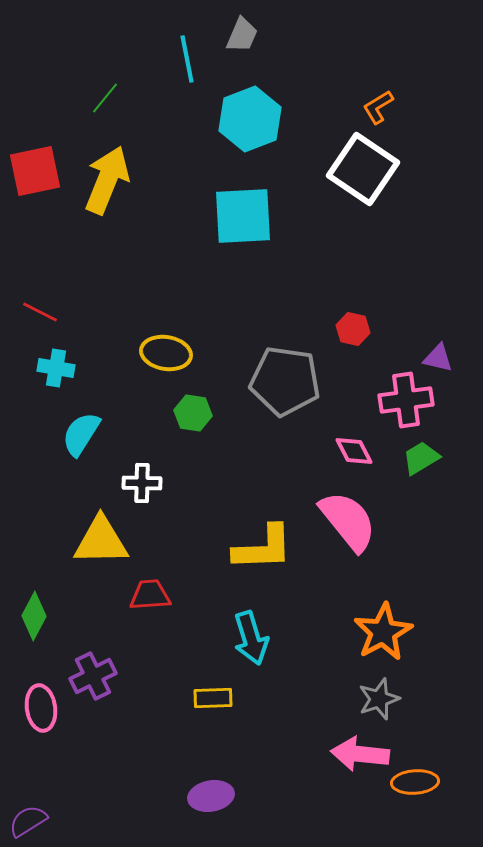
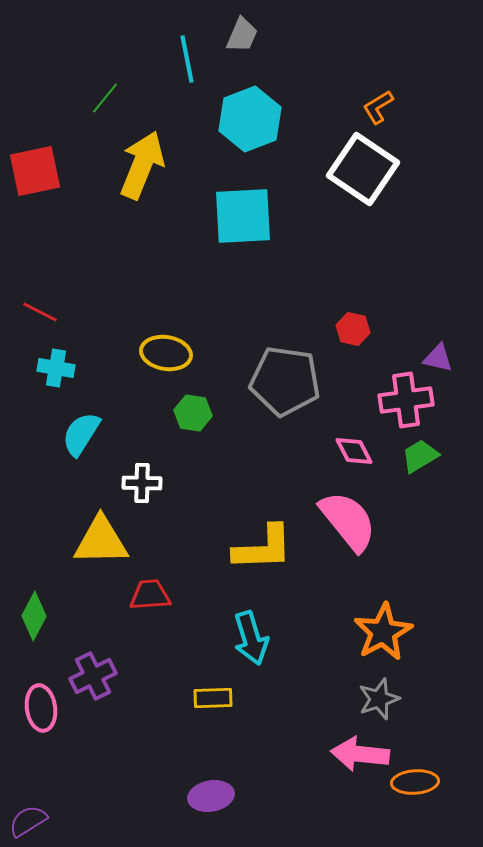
yellow arrow: moved 35 px right, 15 px up
green trapezoid: moved 1 px left, 2 px up
